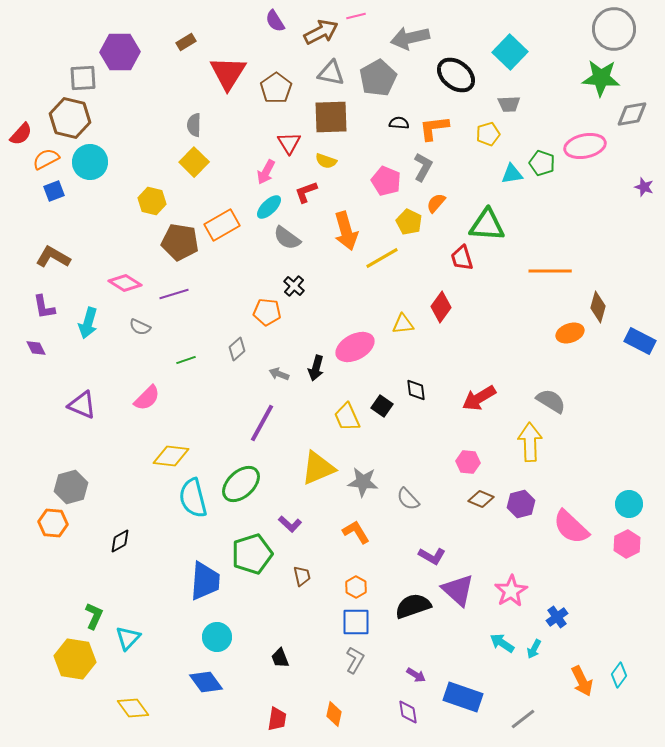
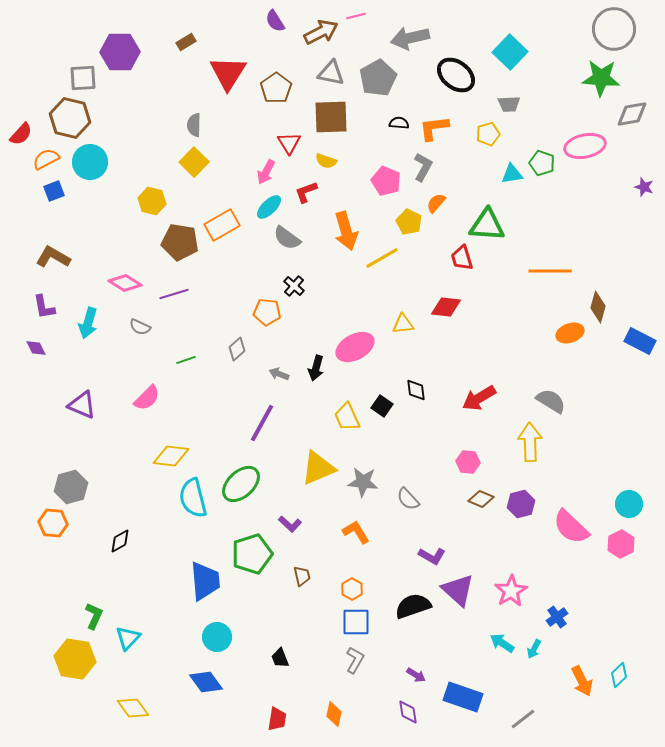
red diamond at (441, 307): moved 5 px right; rotated 60 degrees clockwise
pink hexagon at (627, 544): moved 6 px left
blue trapezoid at (205, 581): rotated 9 degrees counterclockwise
orange hexagon at (356, 587): moved 4 px left, 2 px down
cyan diamond at (619, 675): rotated 10 degrees clockwise
